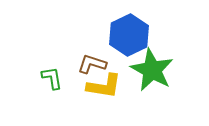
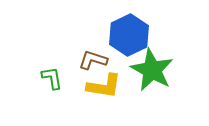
brown L-shape: moved 1 px right, 4 px up
